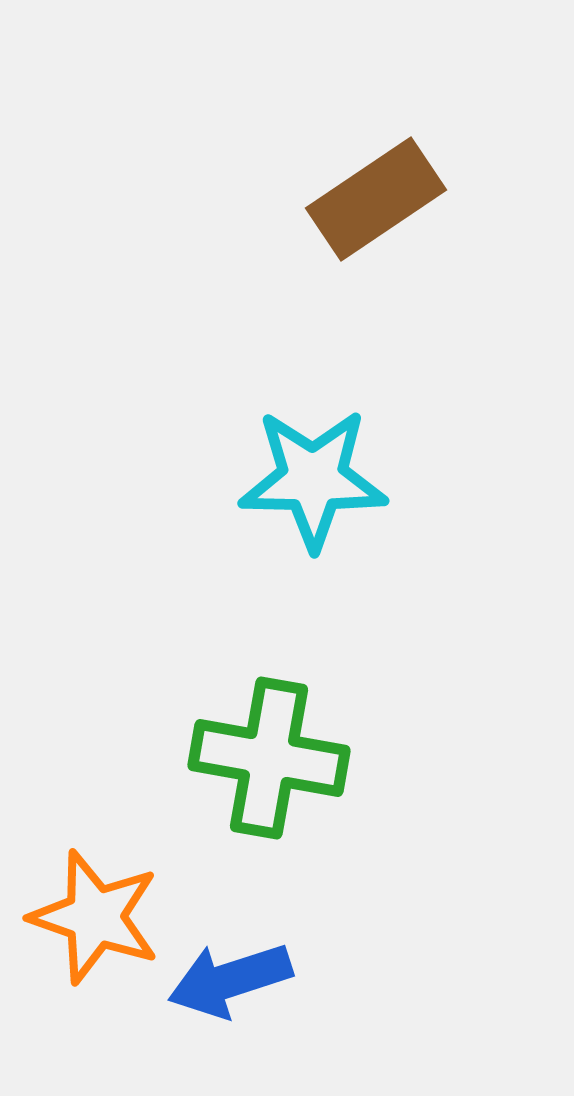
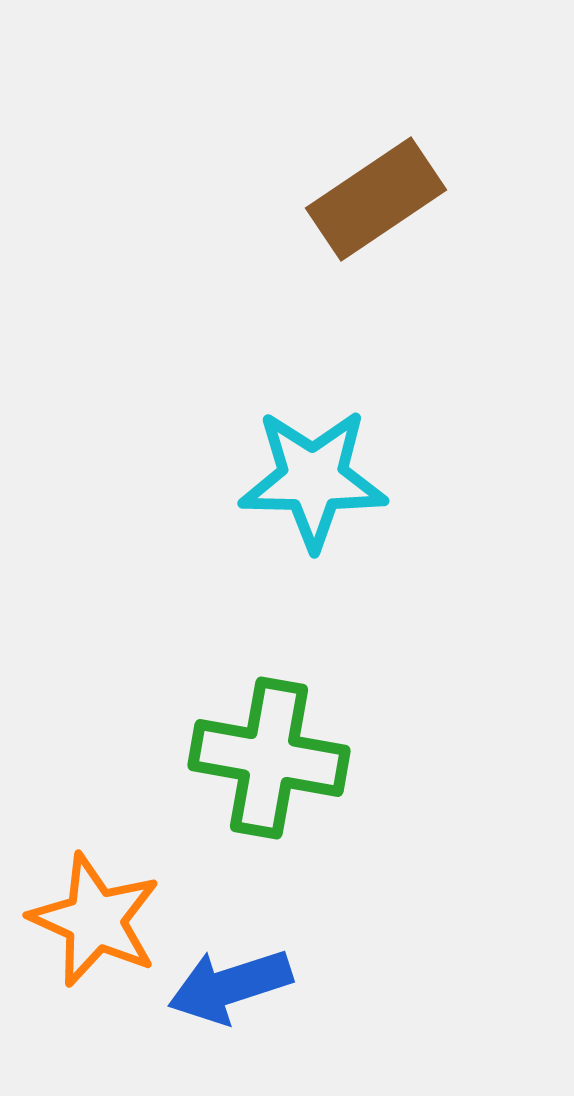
orange star: moved 3 px down; rotated 5 degrees clockwise
blue arrow: moved 6 px down
